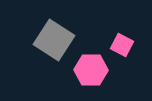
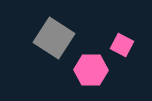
gray square: moved 2 px up
